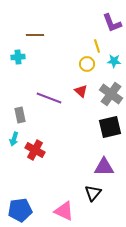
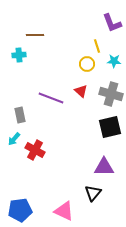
cyan cross: moved 1 px right, 2 px up
gray cross: rotated 20 degrees counterclockwise
purple line: moved 2 px right
cyan arrow: rotated 24 degrees clockwise
